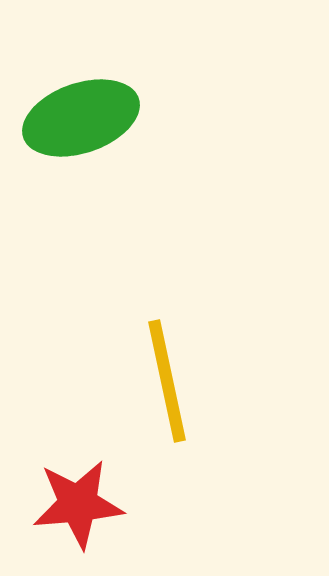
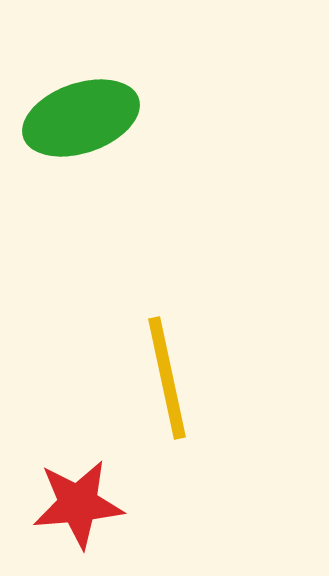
yellow line: moved 3 px up
